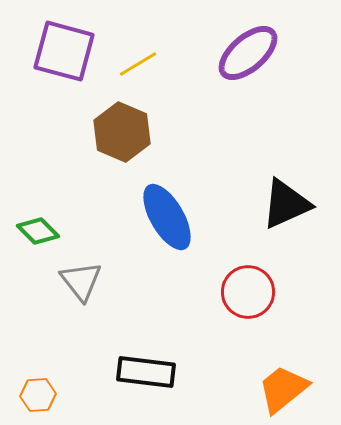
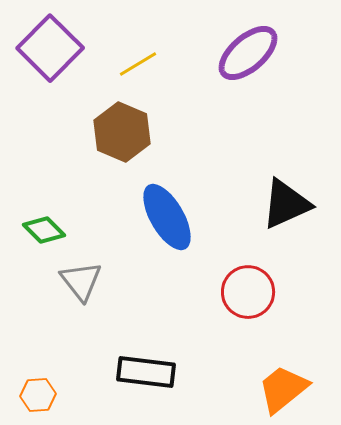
purple square: moved 14 px left, 3 px up; rotated 30 degrees clockwise
green diamond: moved 6 px right, 1 px up
